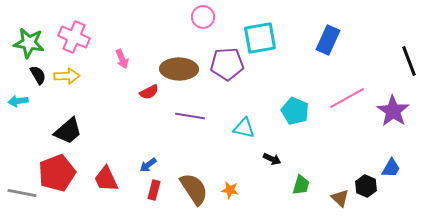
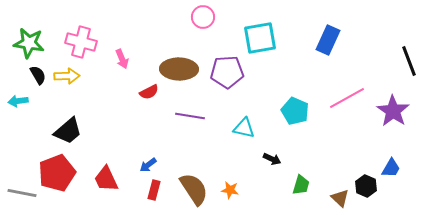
pink cross: moved 7 px right, 5 px down; rotated 8 degrees counterclockwise
purple pentagon: moved 8 px down
